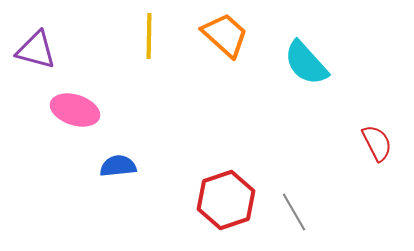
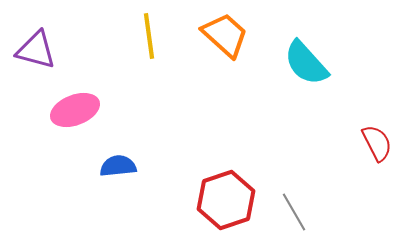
yellow line: rotated 9 degrees counterclockwise
pink ellipse: rotated 39 degrees counterclockwise
